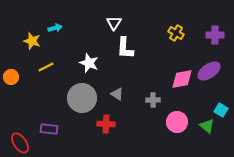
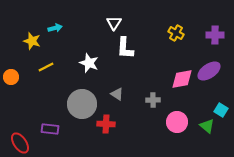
gray circle: moved 6 px down
purple rectangle: moved 1 px right
